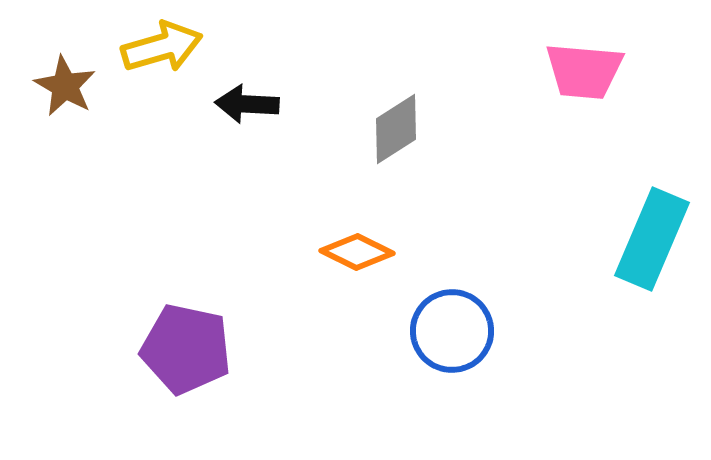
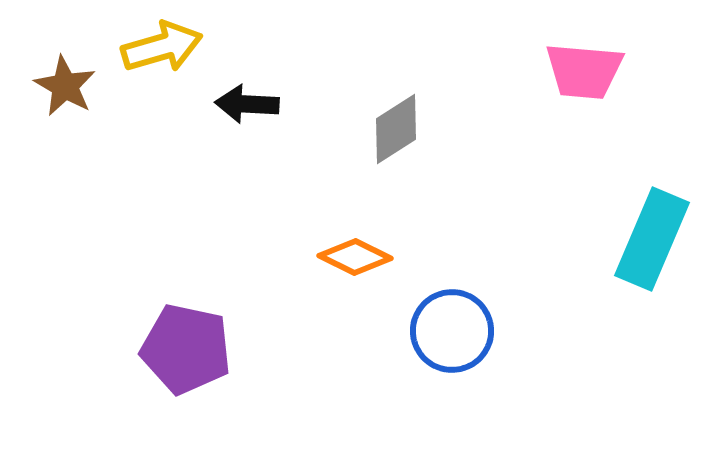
orange diamond: moved 2 px left, 5 px down
